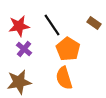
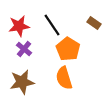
brown star: moved 3 px right
